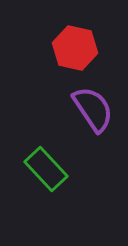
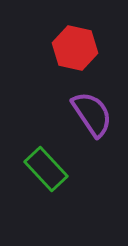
purple semicircle: moved 1 px left, 5 px down
